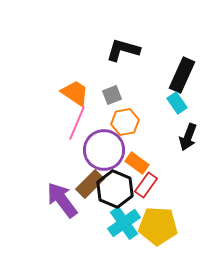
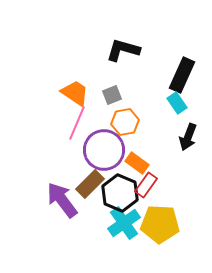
black hexagon: moved 5 px right, 4 px down
yellow pentagon: moved 2 px right, 2 px up
